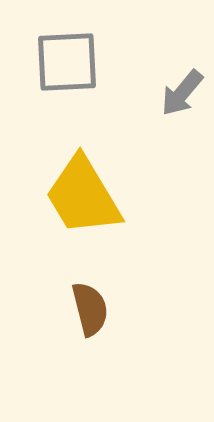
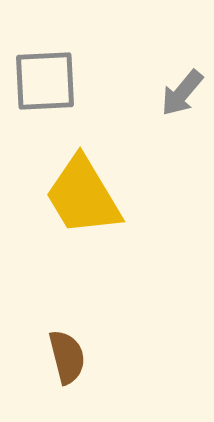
gray square: moved 22 px left, 19 px down
brown semicircle: moved 23 px left, 48 px down
